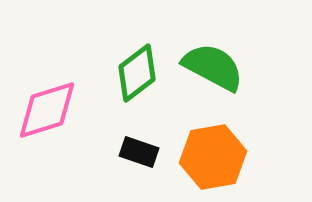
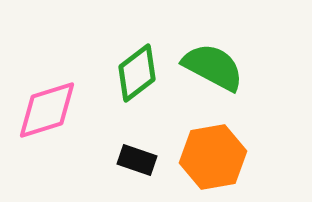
black rectangle: moved 2 px left, 8 px down
